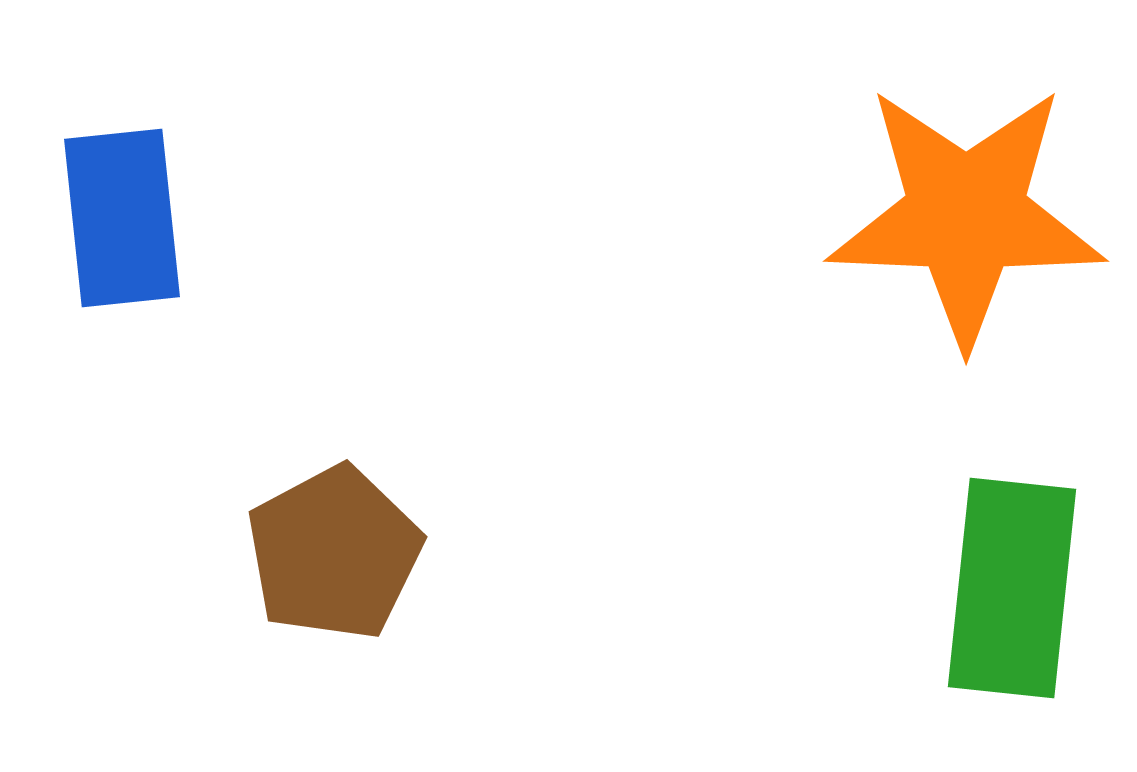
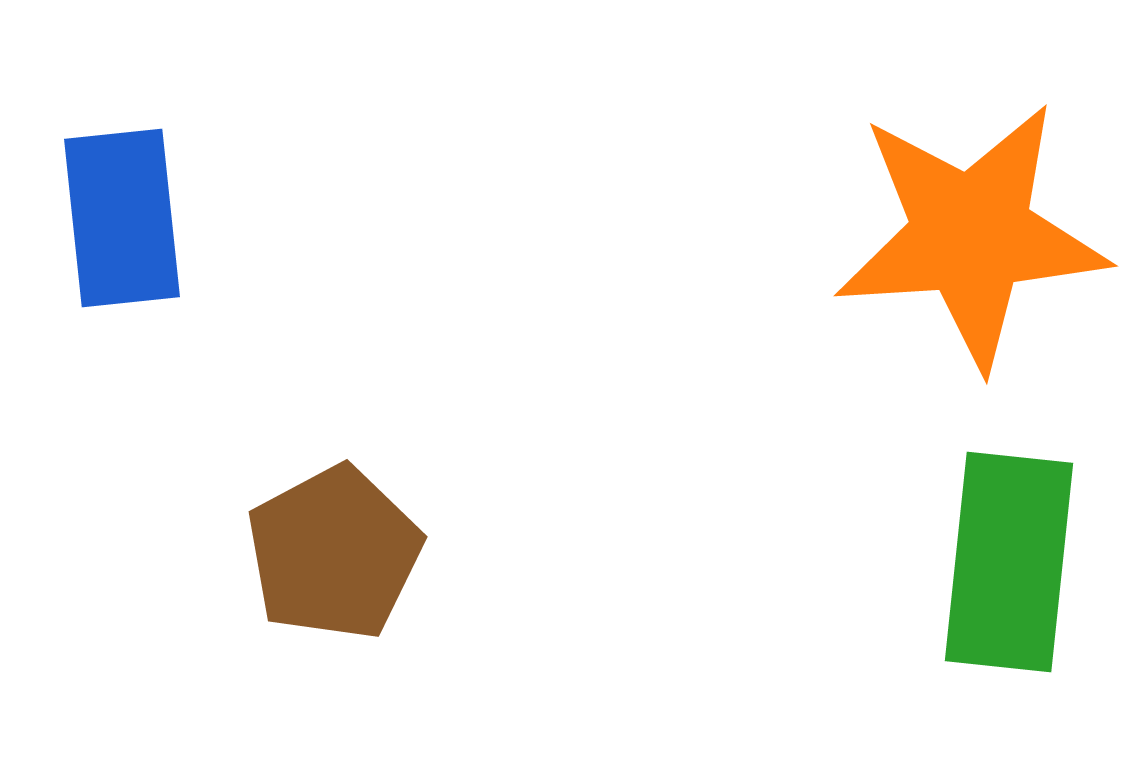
orange star: moved 5 px right, 20 px down; rotated 6 degrees counterclockwise
green rectangle: moved 3 px left, 26 px up
